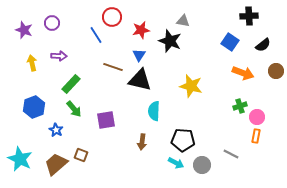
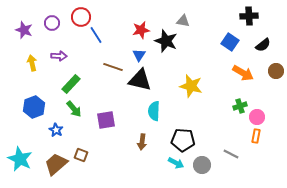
red circle: moved 31 px left
black star: moved 4 px left
orange arrow: rotated 10 degrees clockwise
